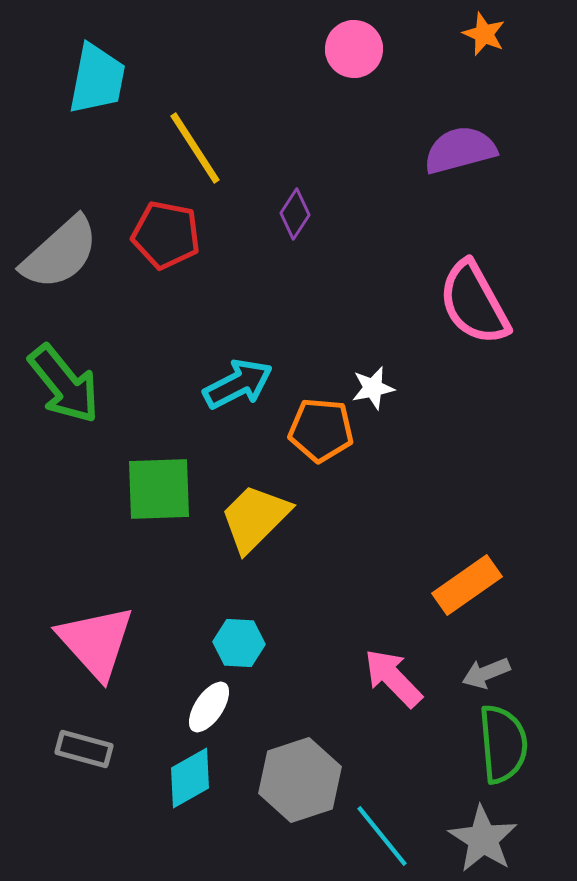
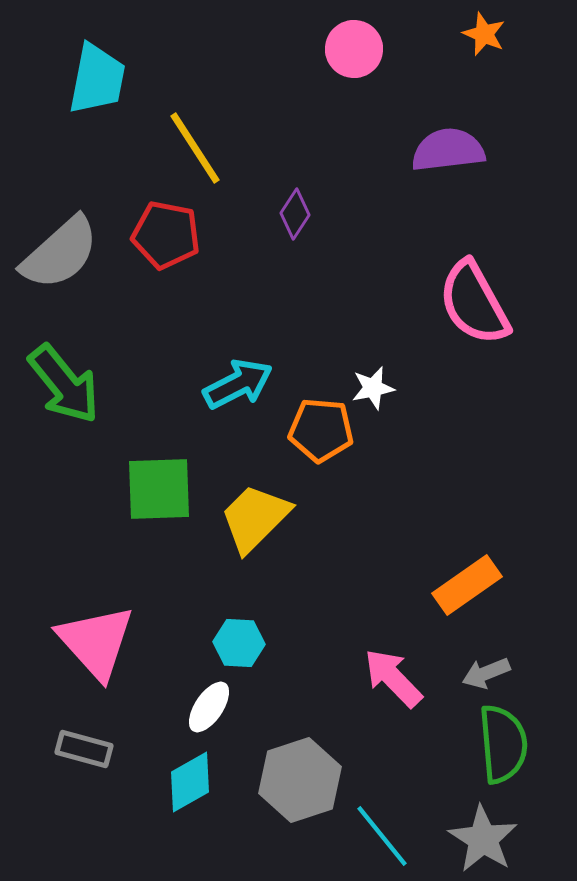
purple semicircle: moved 12 px left; rotated 8 degrees clockwise
cyan diamond: moved 4 px down
